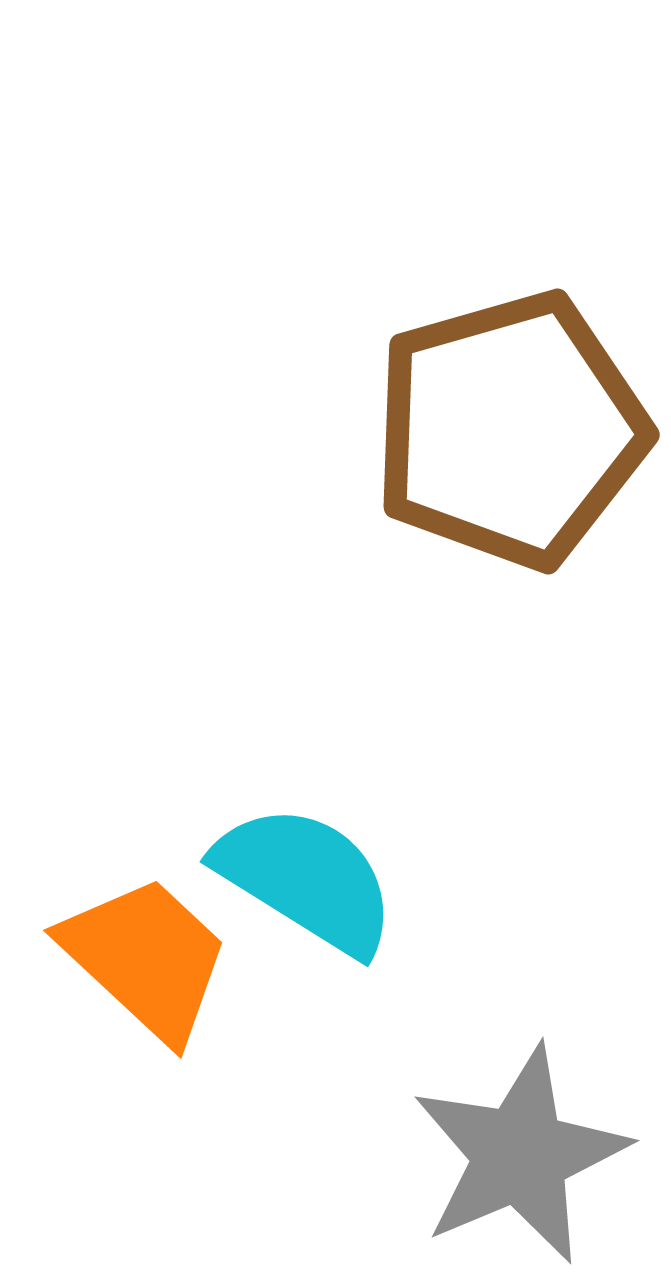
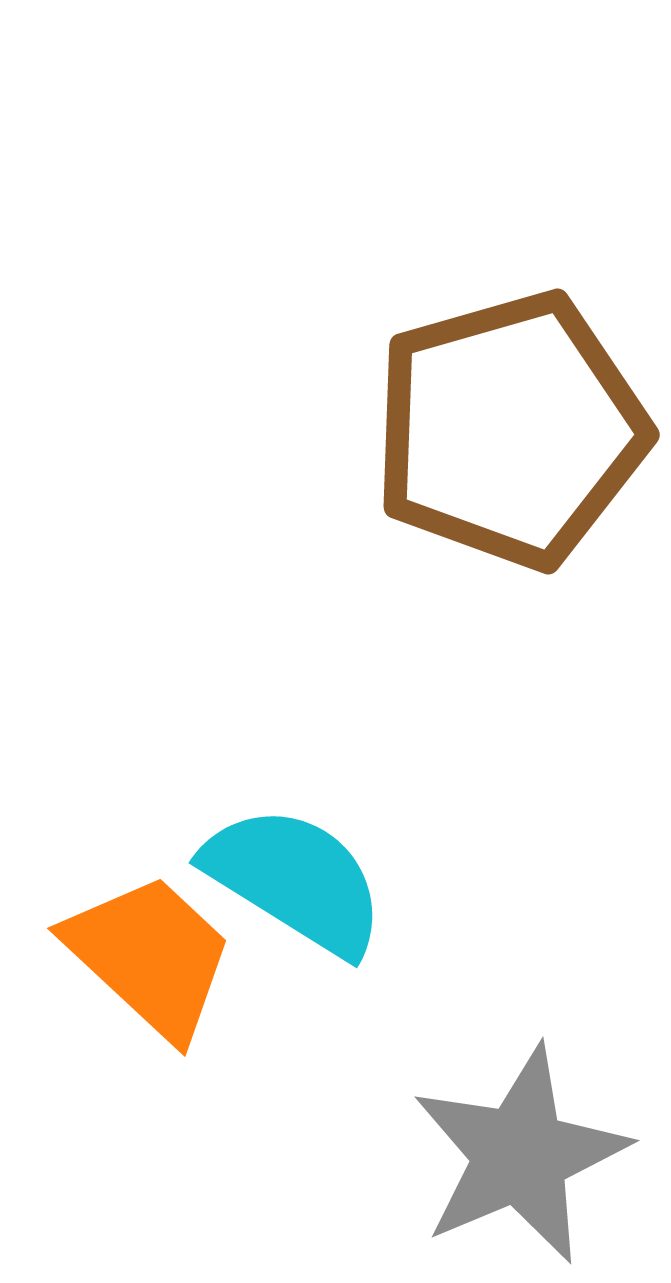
cyan semicircle: moved 11 px left, 1 px down
orange trapezoid: moved 4 px right, 2 px up
